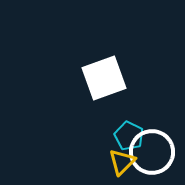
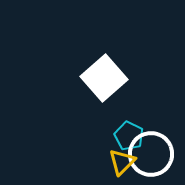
white square: rotated 21 degrees counterclockwise
white circle: moved 1 px left, 2 px down
